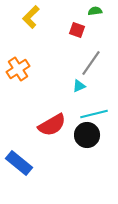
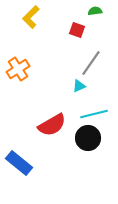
black circle: moved 1 px right, 3 px down
